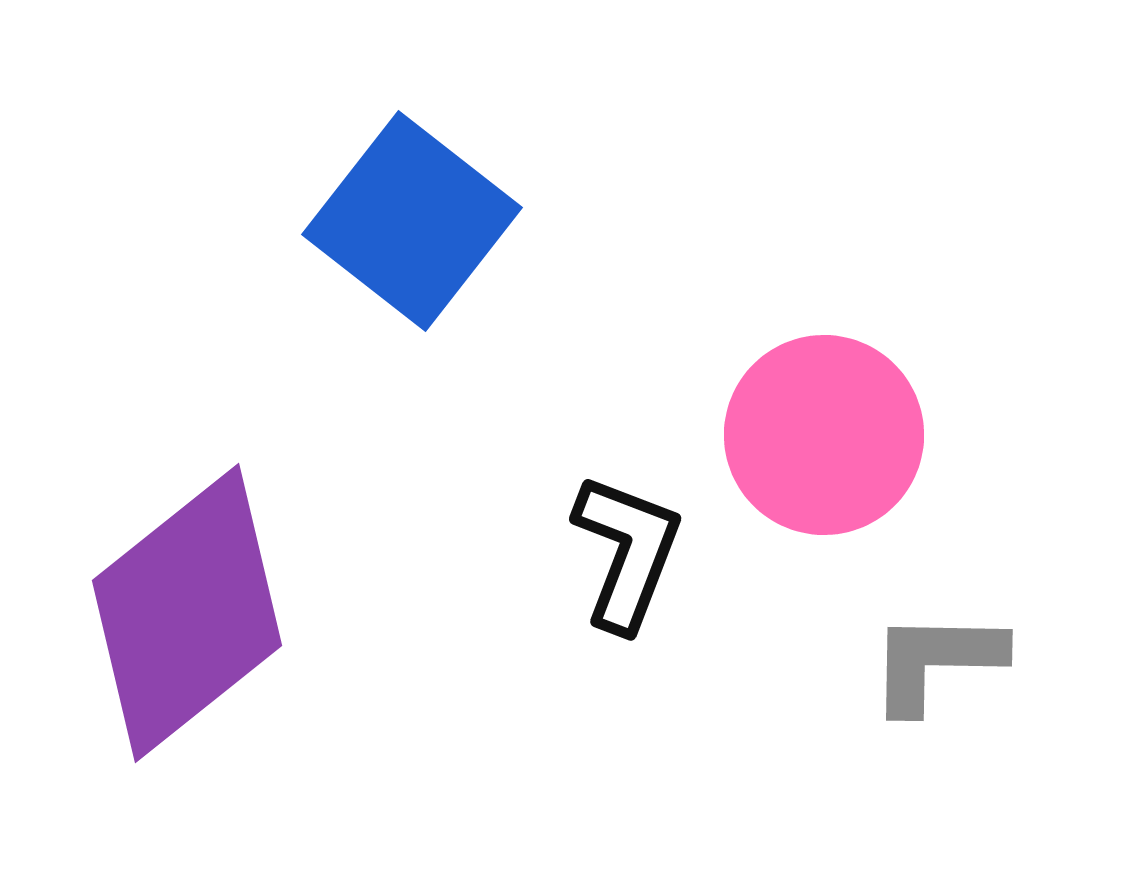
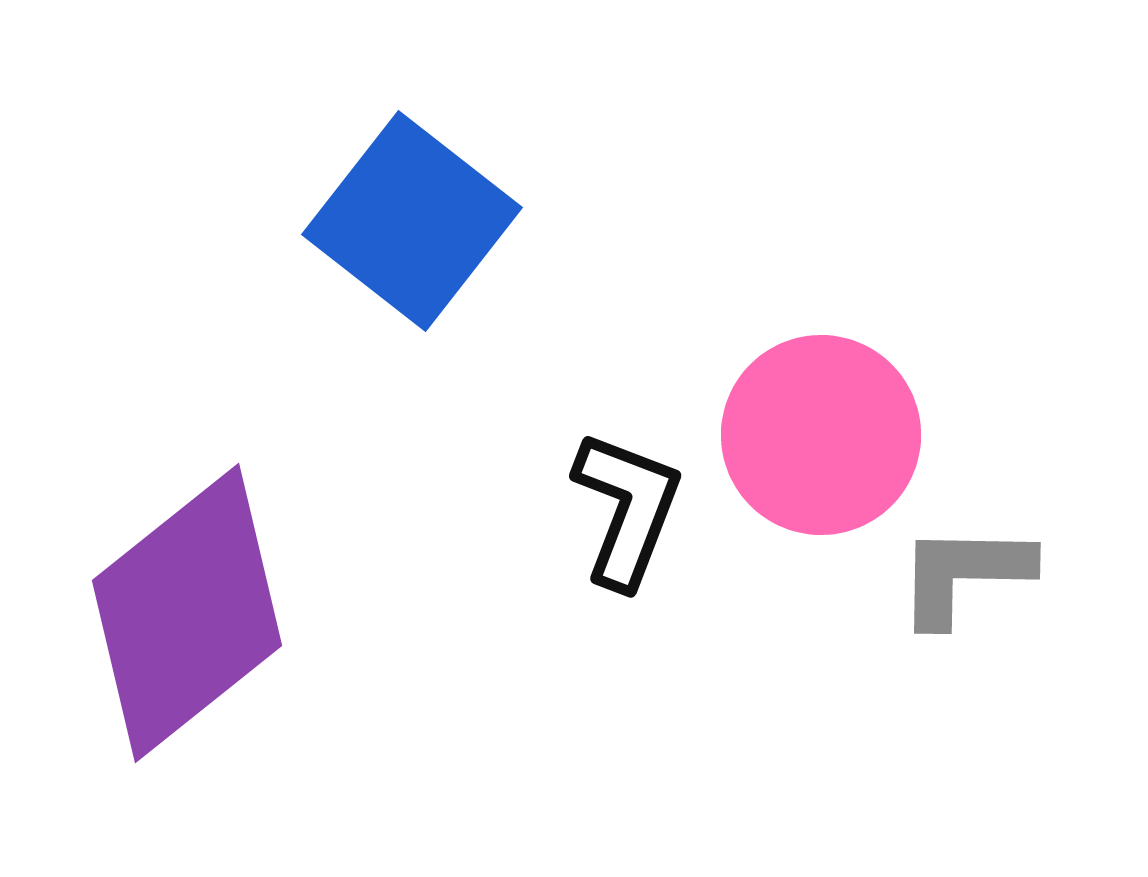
pink circle: moved 3 px left
black L-shape: moved 43 px up
gray L-shape: moved 28 px right, 87 px up
